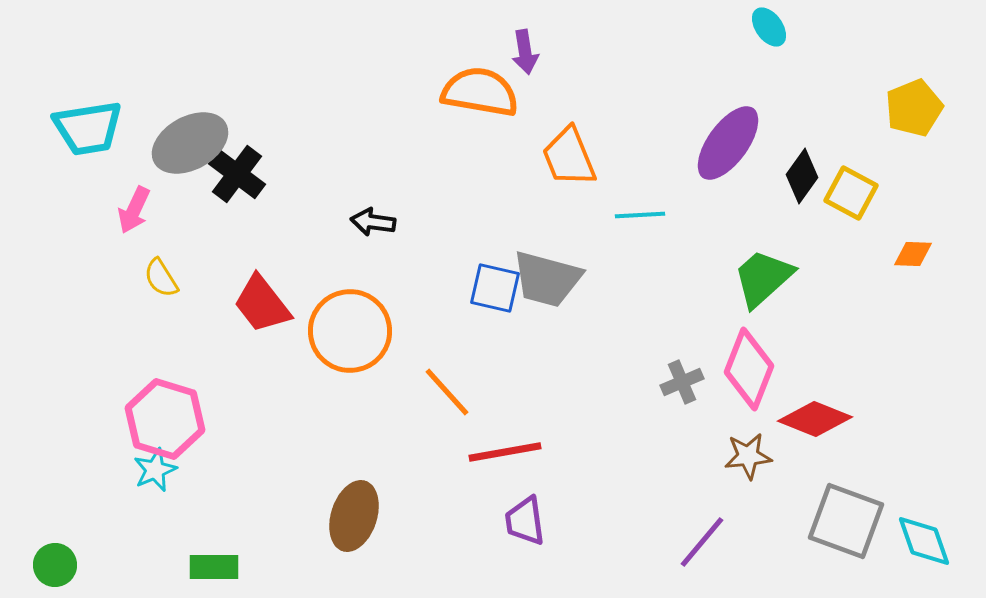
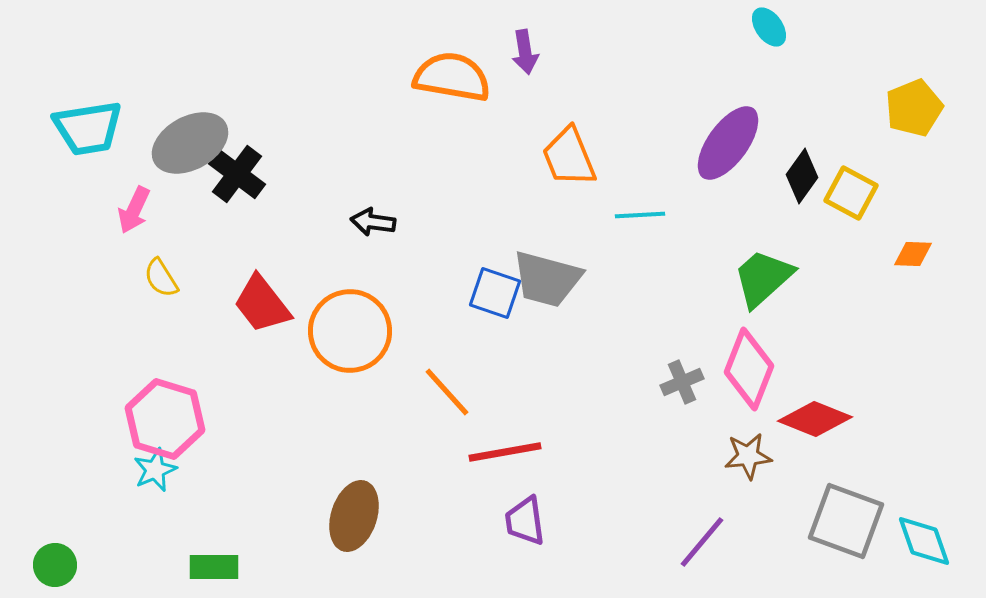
orange semicircle: moved 28 px left, 15 px up
blue square: moved 5 px down; rotated 6 degrees clockwise
